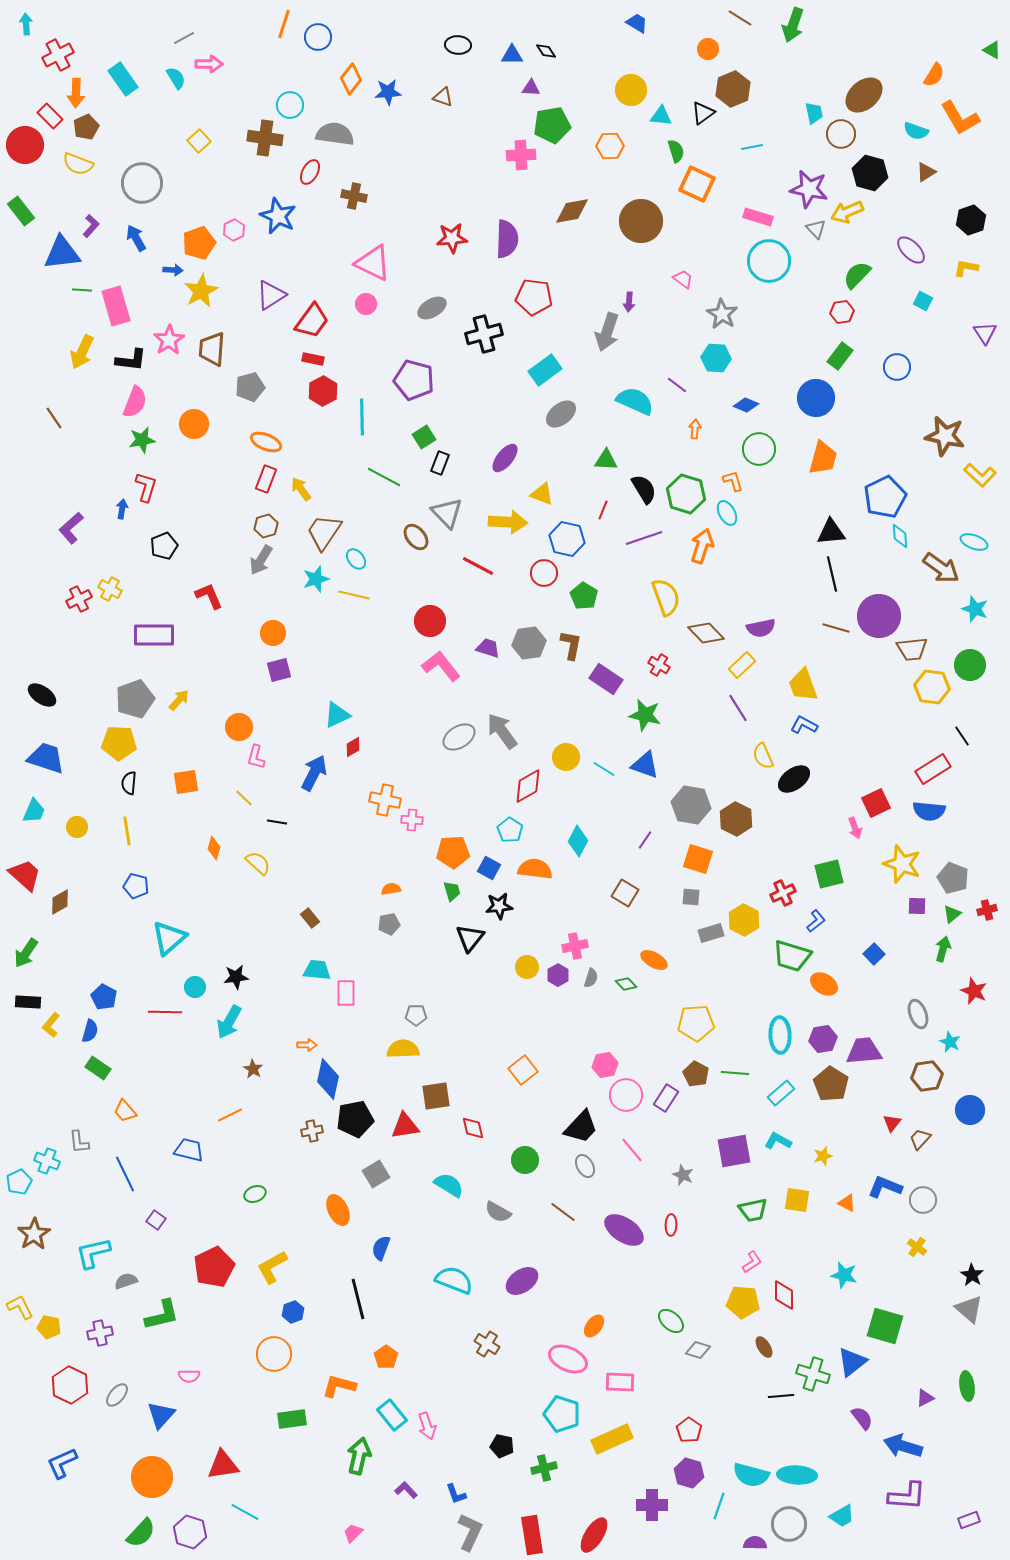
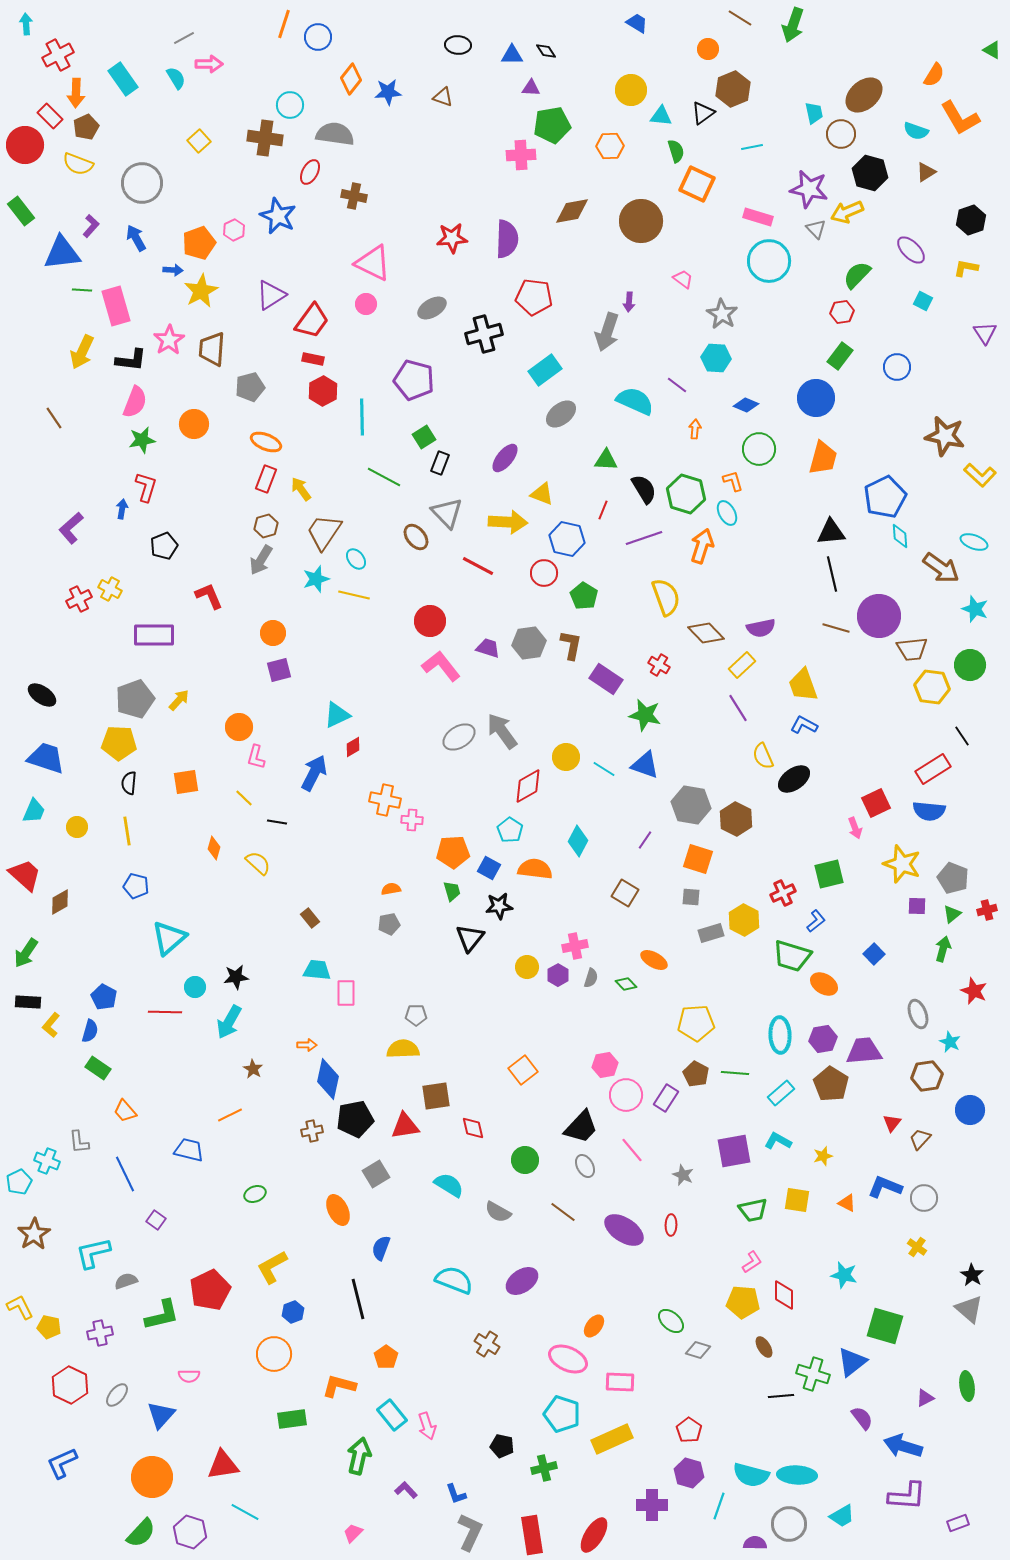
gray circle at (923, 1200): moved 1 px right, 2 px up
red pentagon at (214, 1267): moved 4 px left, 23 px down
purple rectangle at (969, 1520): moved 11 px left, 3 px down
